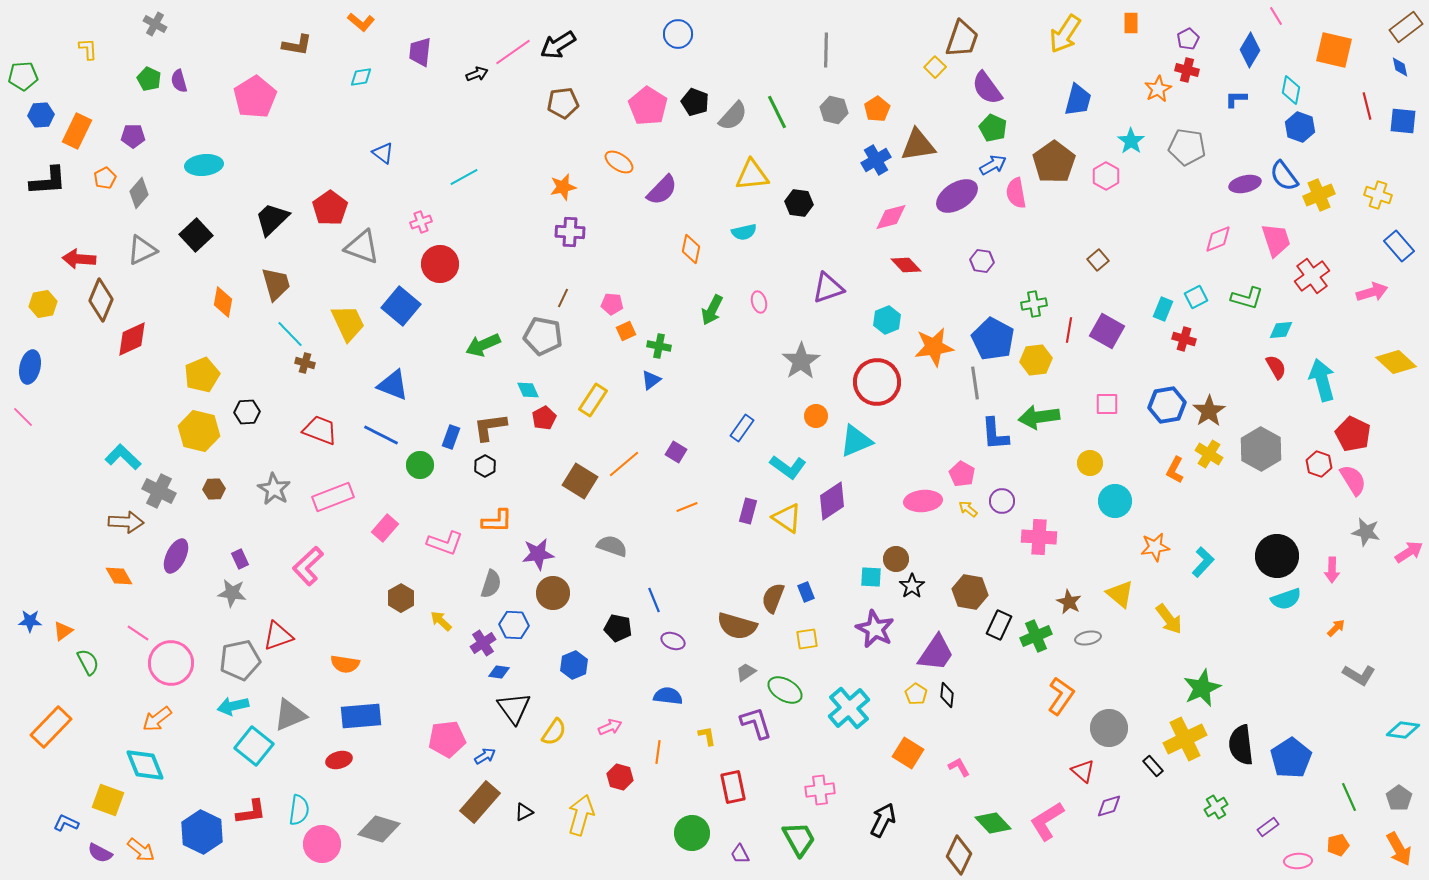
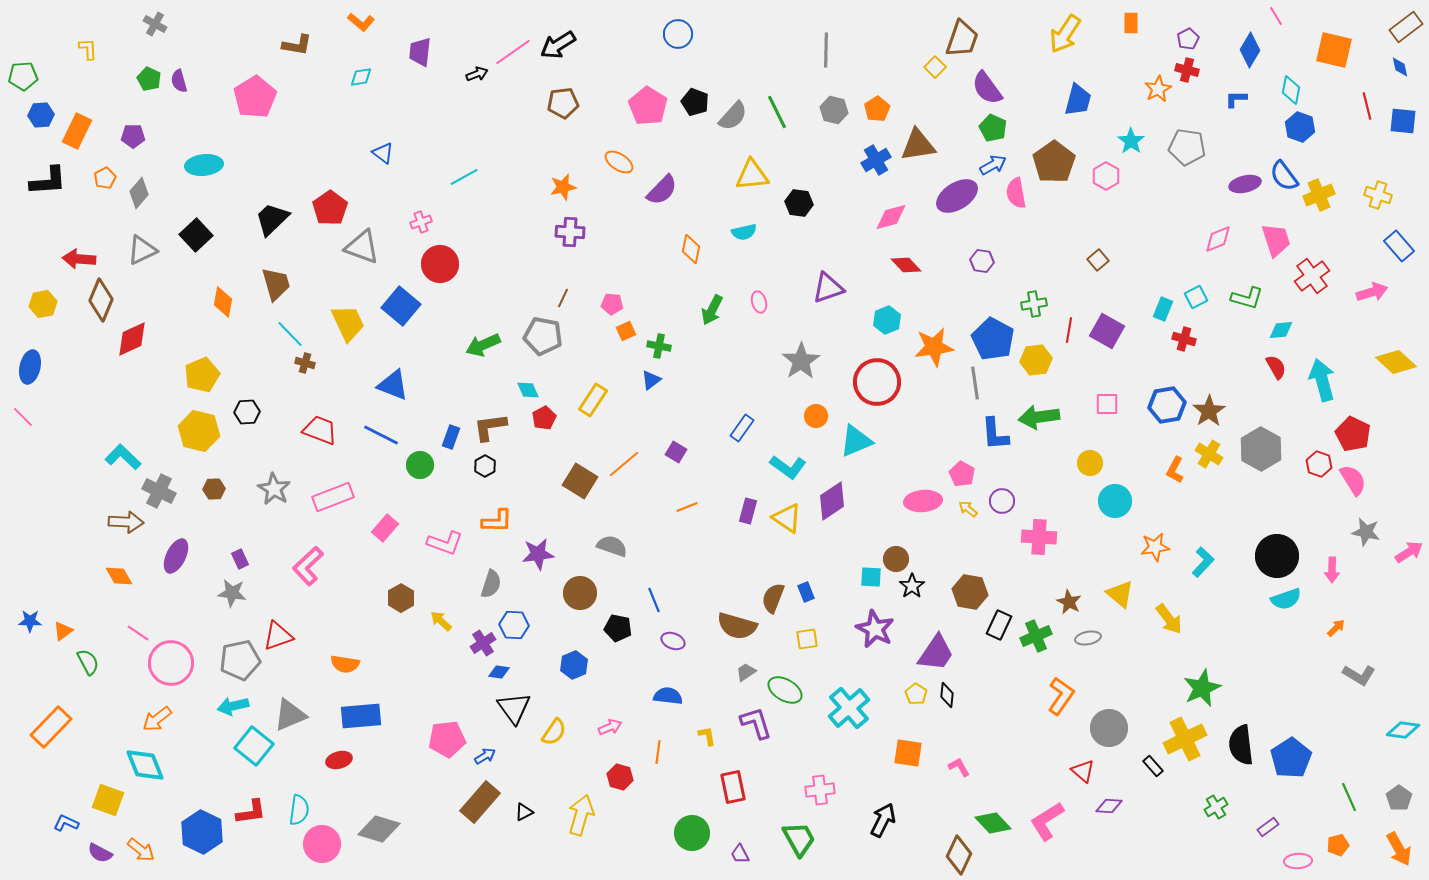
brown circle at (553, 593): moved 27 px right
orange square at (908, 753): rotated 24 degrees counterclockwise
purple diamond at (1109, 806): rotated 20 degrees clockwise
